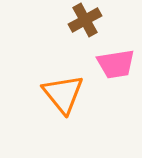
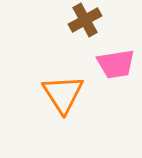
orange triangle: rotated 6 degrees clockwise
